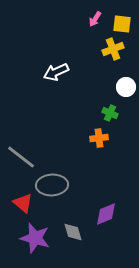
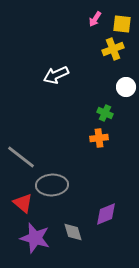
white arrow: moved 3 px down
green cross: moved 5 px left
